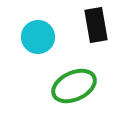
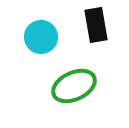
cyan circle: moved 3 px right
